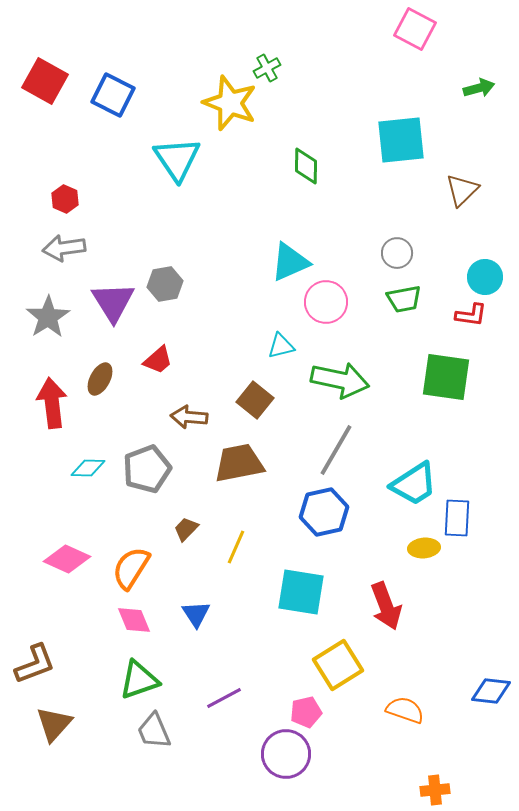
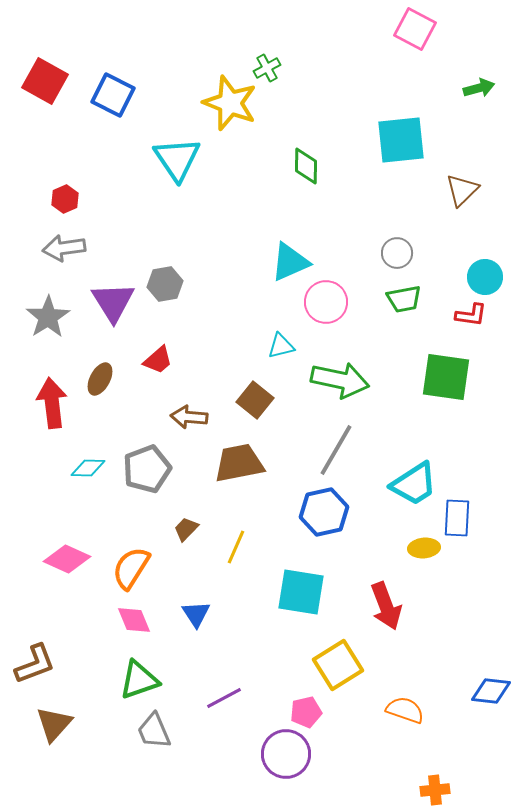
red hexagon at (65, 199): rotated 12 degrees clockwise
